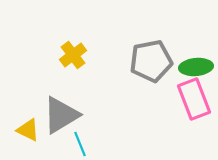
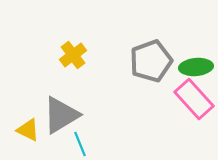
gray pentagon: rotated 9 degrees counterclockwise
pink rectangle: rotated 21 degrees counterclockwise
